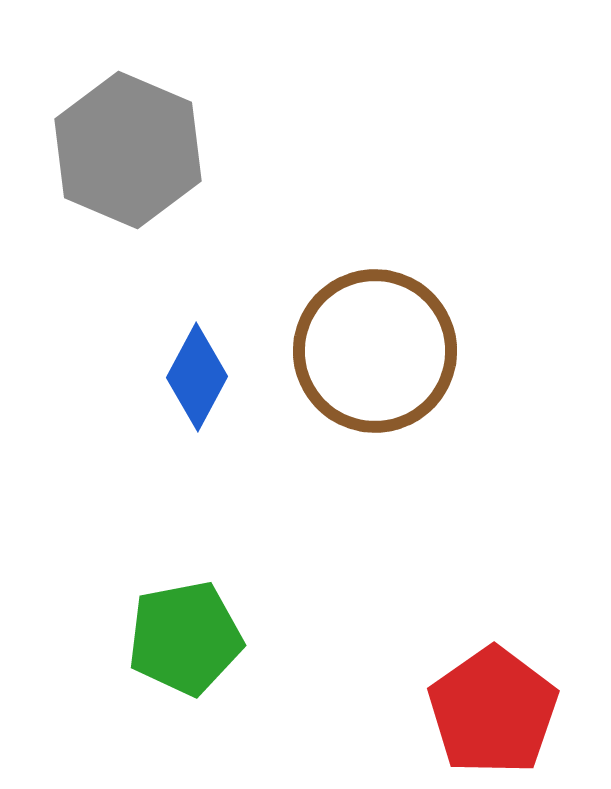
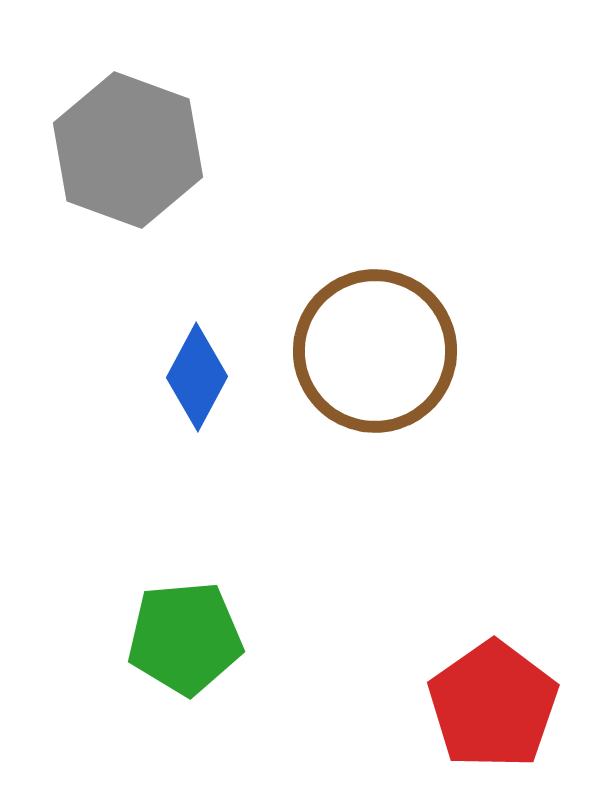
gray hexagon: rotated 3 degrees counterclockwise
green pentagon: rotated 6 degrees clockwise
red pentagon: moved 6 px up
